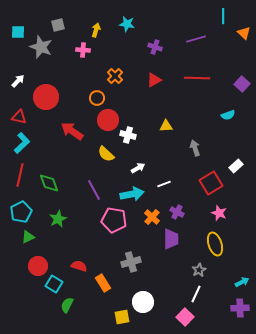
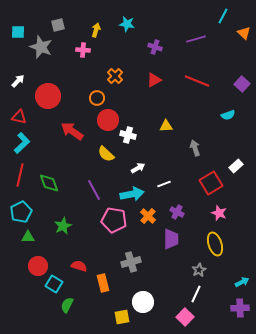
cyan line at (223, 16): rotated 28 degrees clockwise
red line at (197, 78): moved 3 px down; rotated 20 degrees clockwise
red circle at (46, 97): moved 2 px right, 1 px up
orange cross at (152, 217): moved 4 px left, 1 px up
green star at (58, 219): moved 5 px right, 7 px down
green triangle at (28, 237): rotated 24 degrees clockwise
orange rectangle at (103, 283): rotated 18 degrees clockwise
